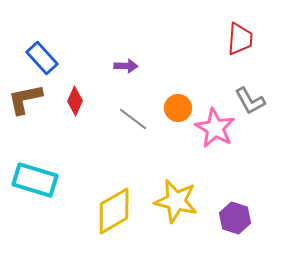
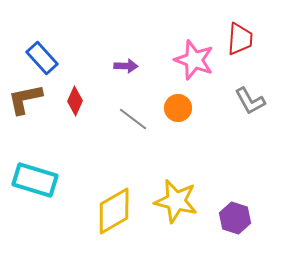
pink star: moved 21 px left, 68 px up; rotated 9 degrees counterclockwise
